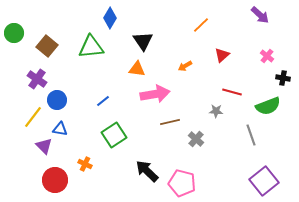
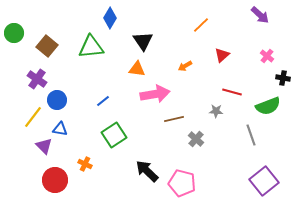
brown line: moved 4 px right, 3 px up
